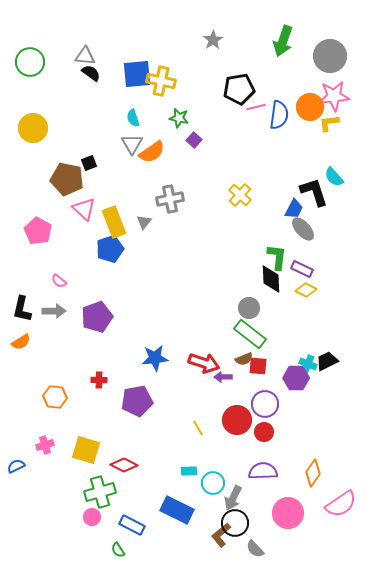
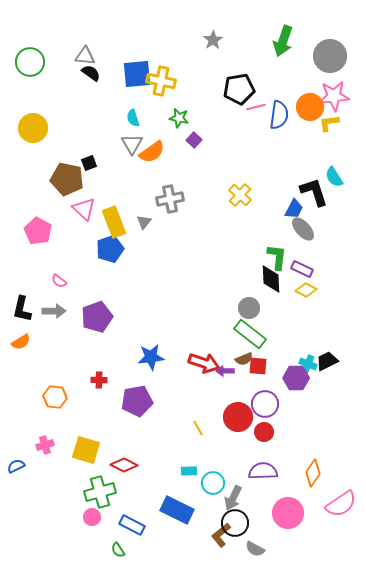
cyan semicircle at (334, 177): rotated 10 degrees clockwise
blue star at (155, 358): moved 4 px left, 1 px up
purple arrow at (223, 377): moved 2 px right, 6 px up
red circle at (237, 420): moved 1 px right, 3 px up
gray semicircle at (255, 549): rotated 18 degrees counterclockwise
